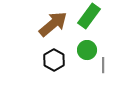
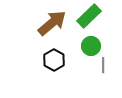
green rectangle: rotated 10 degrees clockwise
brown arrow: moved 1 px left, 1 px up
green circle: moved 4 px right, 4 px up
